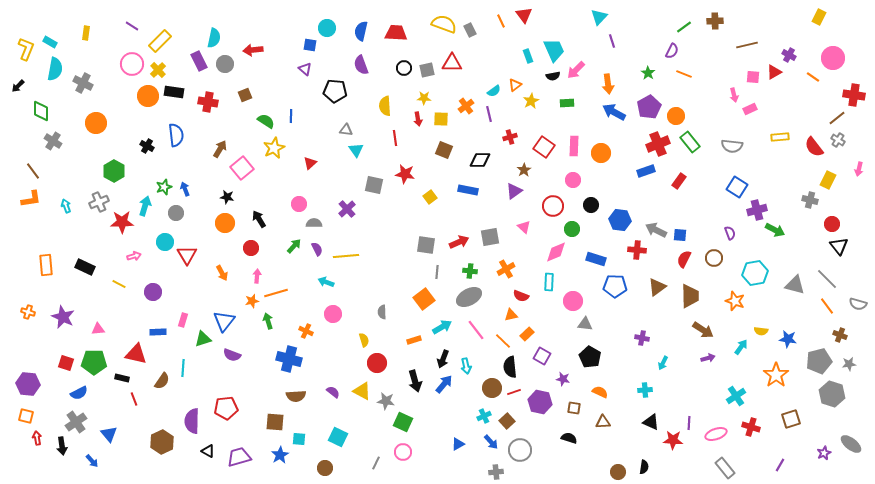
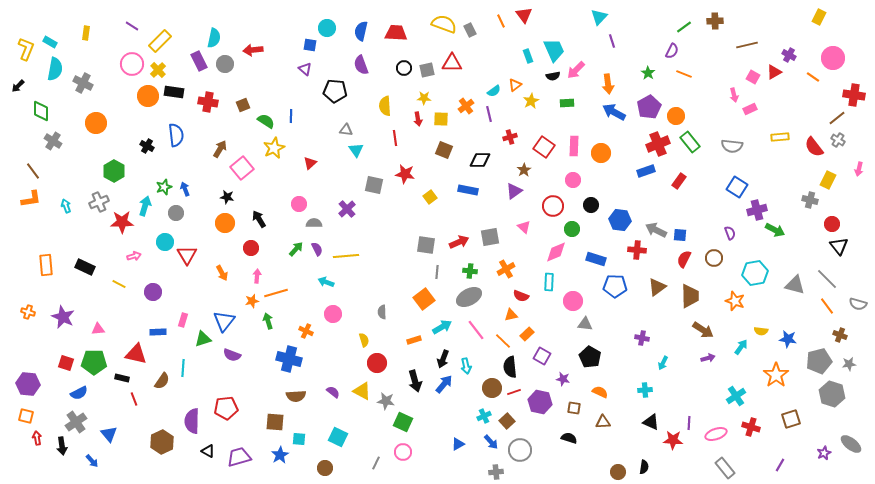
pink square at (753, 77): rotated 24 degrees clockwise
brown square at (245, 95): moved 2 px left, 10 px down
green arrow at (294, 246): moved 2 px right, 3 px down
